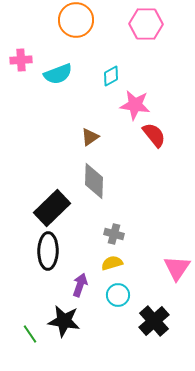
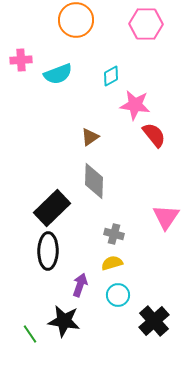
pink triangle: moved 11 px left, 51 px up
